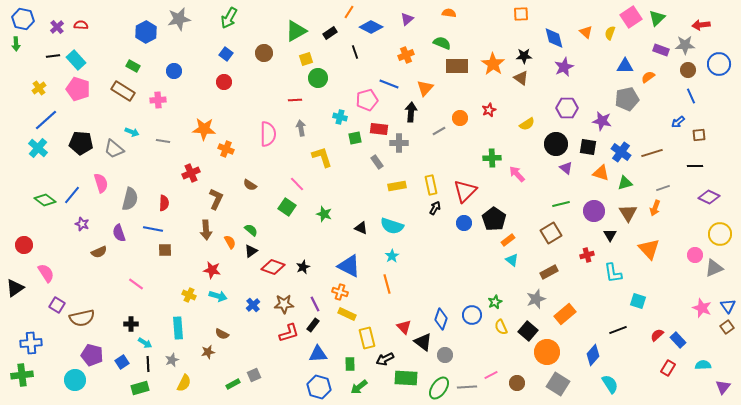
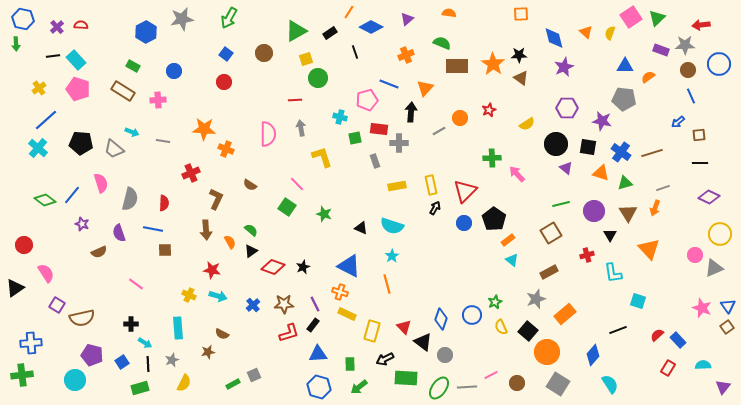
gray star at (179, 19): moved 3 px right
black star at (524, 56): moved 5 px left, 1 px up
gray pentagon at (627, 99): moved 3 px left; rotated 20 degrees clockwise
gray rectangle at (377, 162): moved 2 px left, 1 px up; rotated 16 degrees clockwise
black line at (695, 166): moved 5 px right, 3 px up
yellow rectangle at (367, 338): moved 5 px right, 7 px up; rotated 30 degrees clockwise
